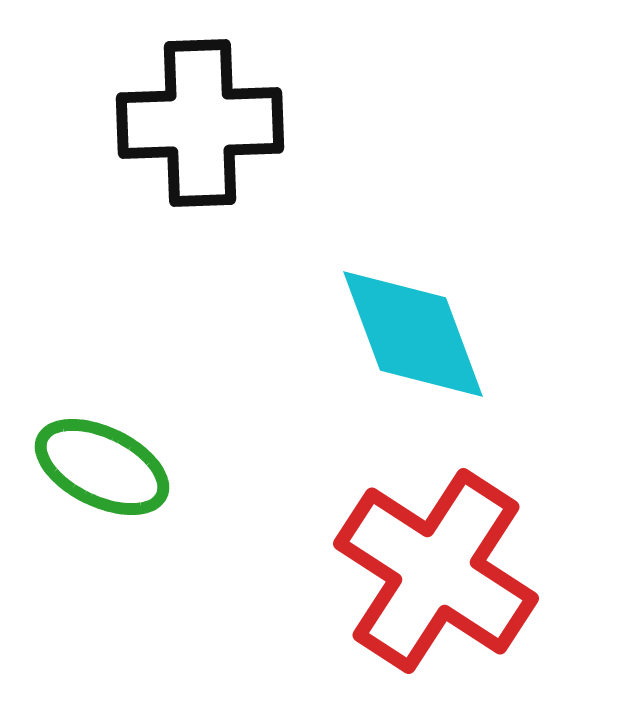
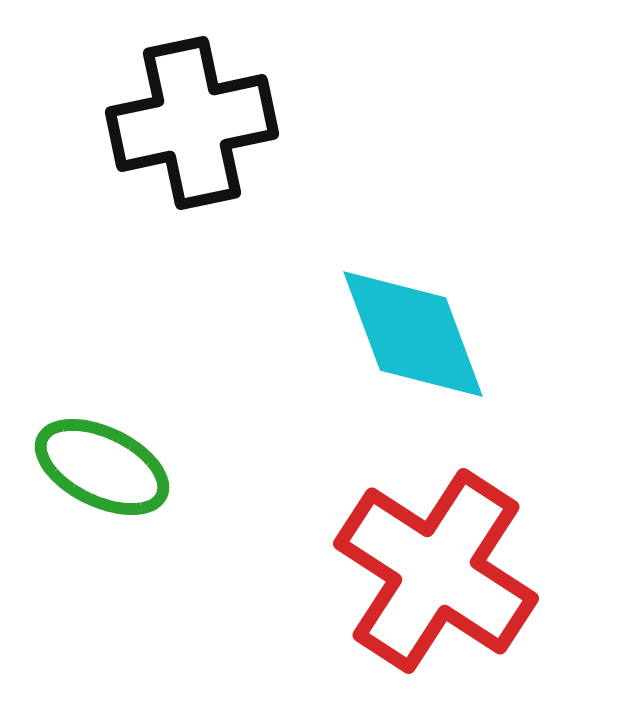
black cross: moved 8 px left; rotated 10 degrees counterclockwise
